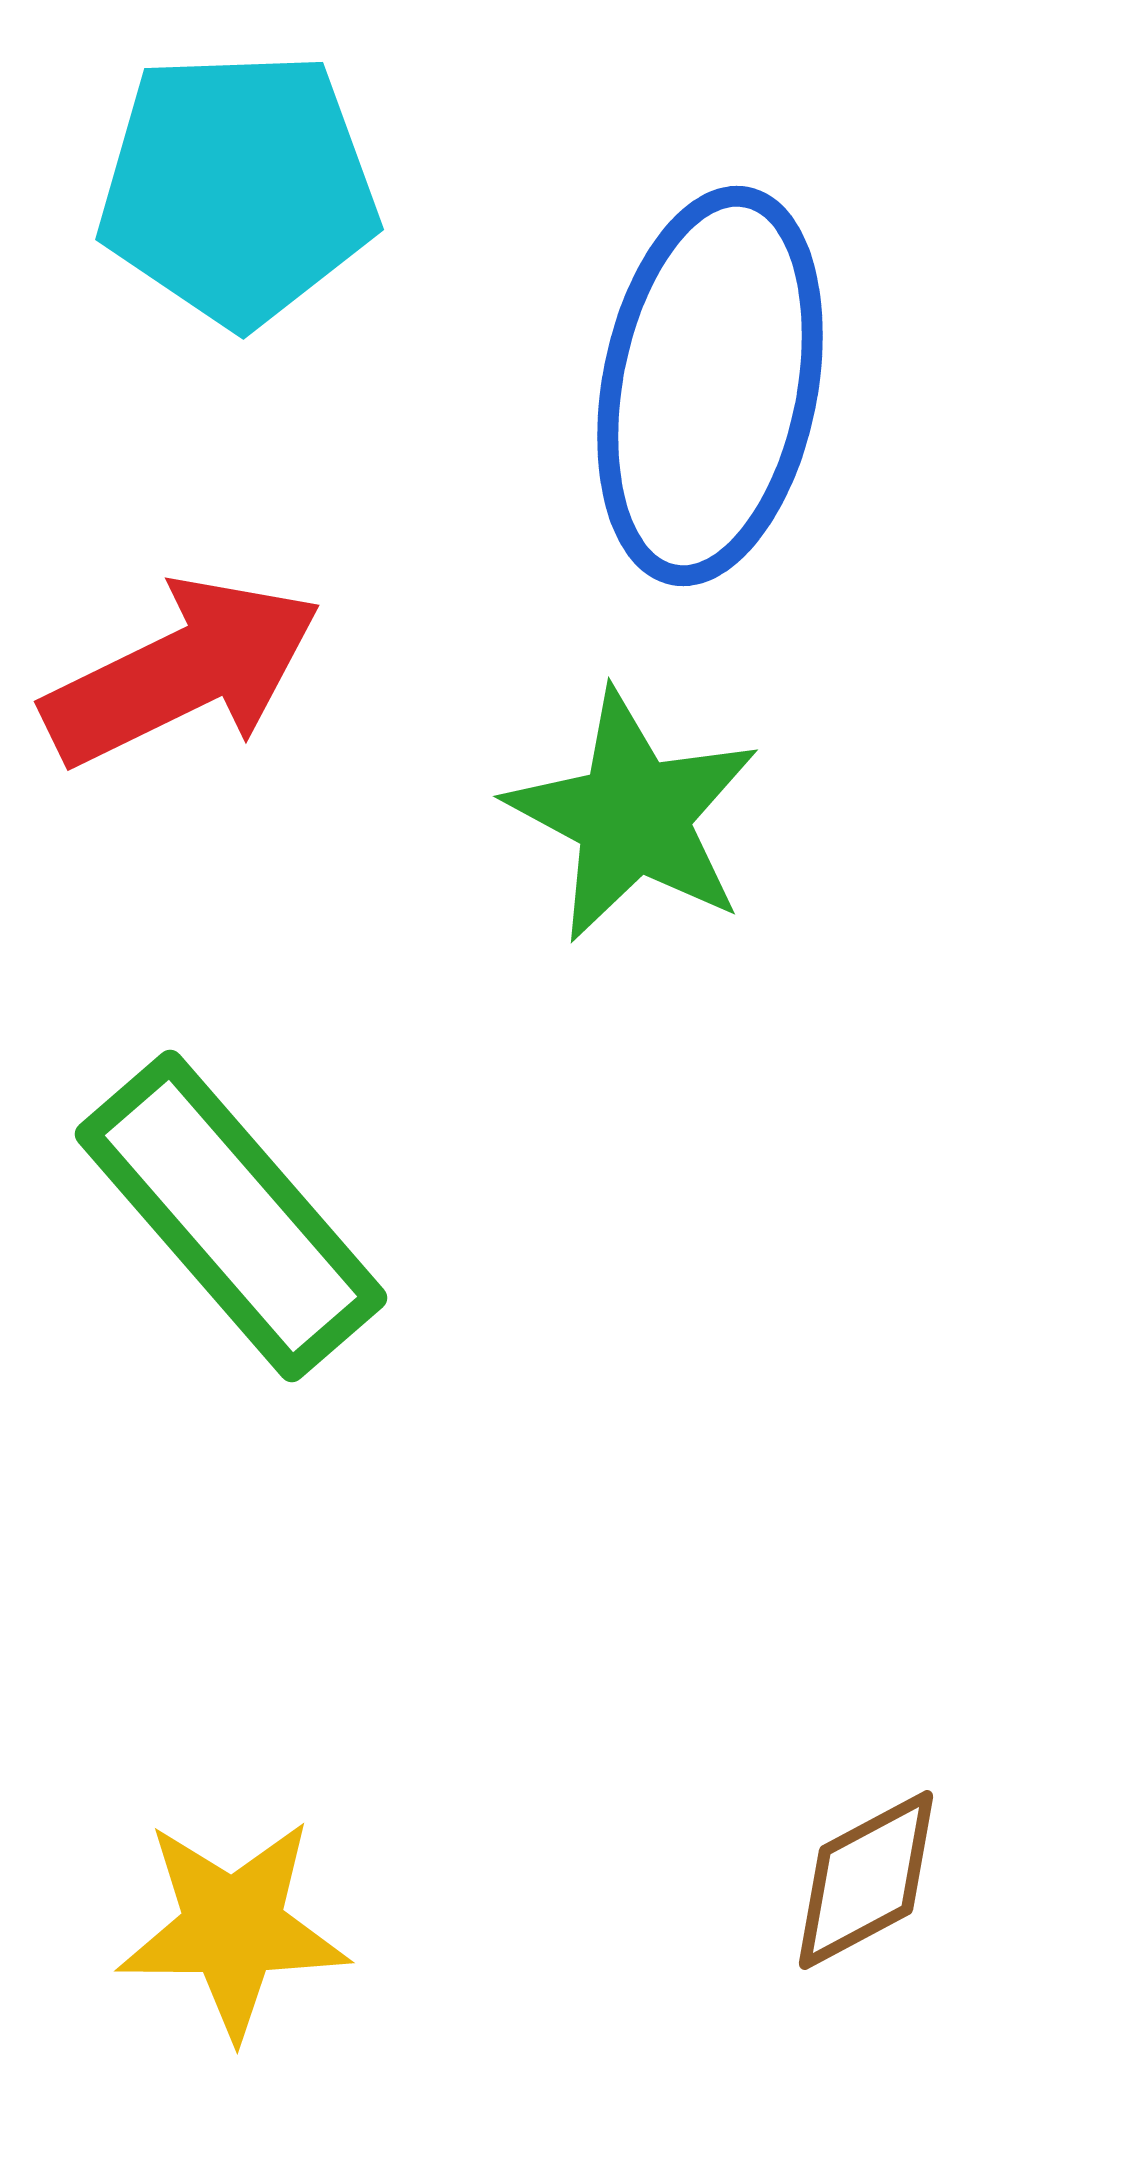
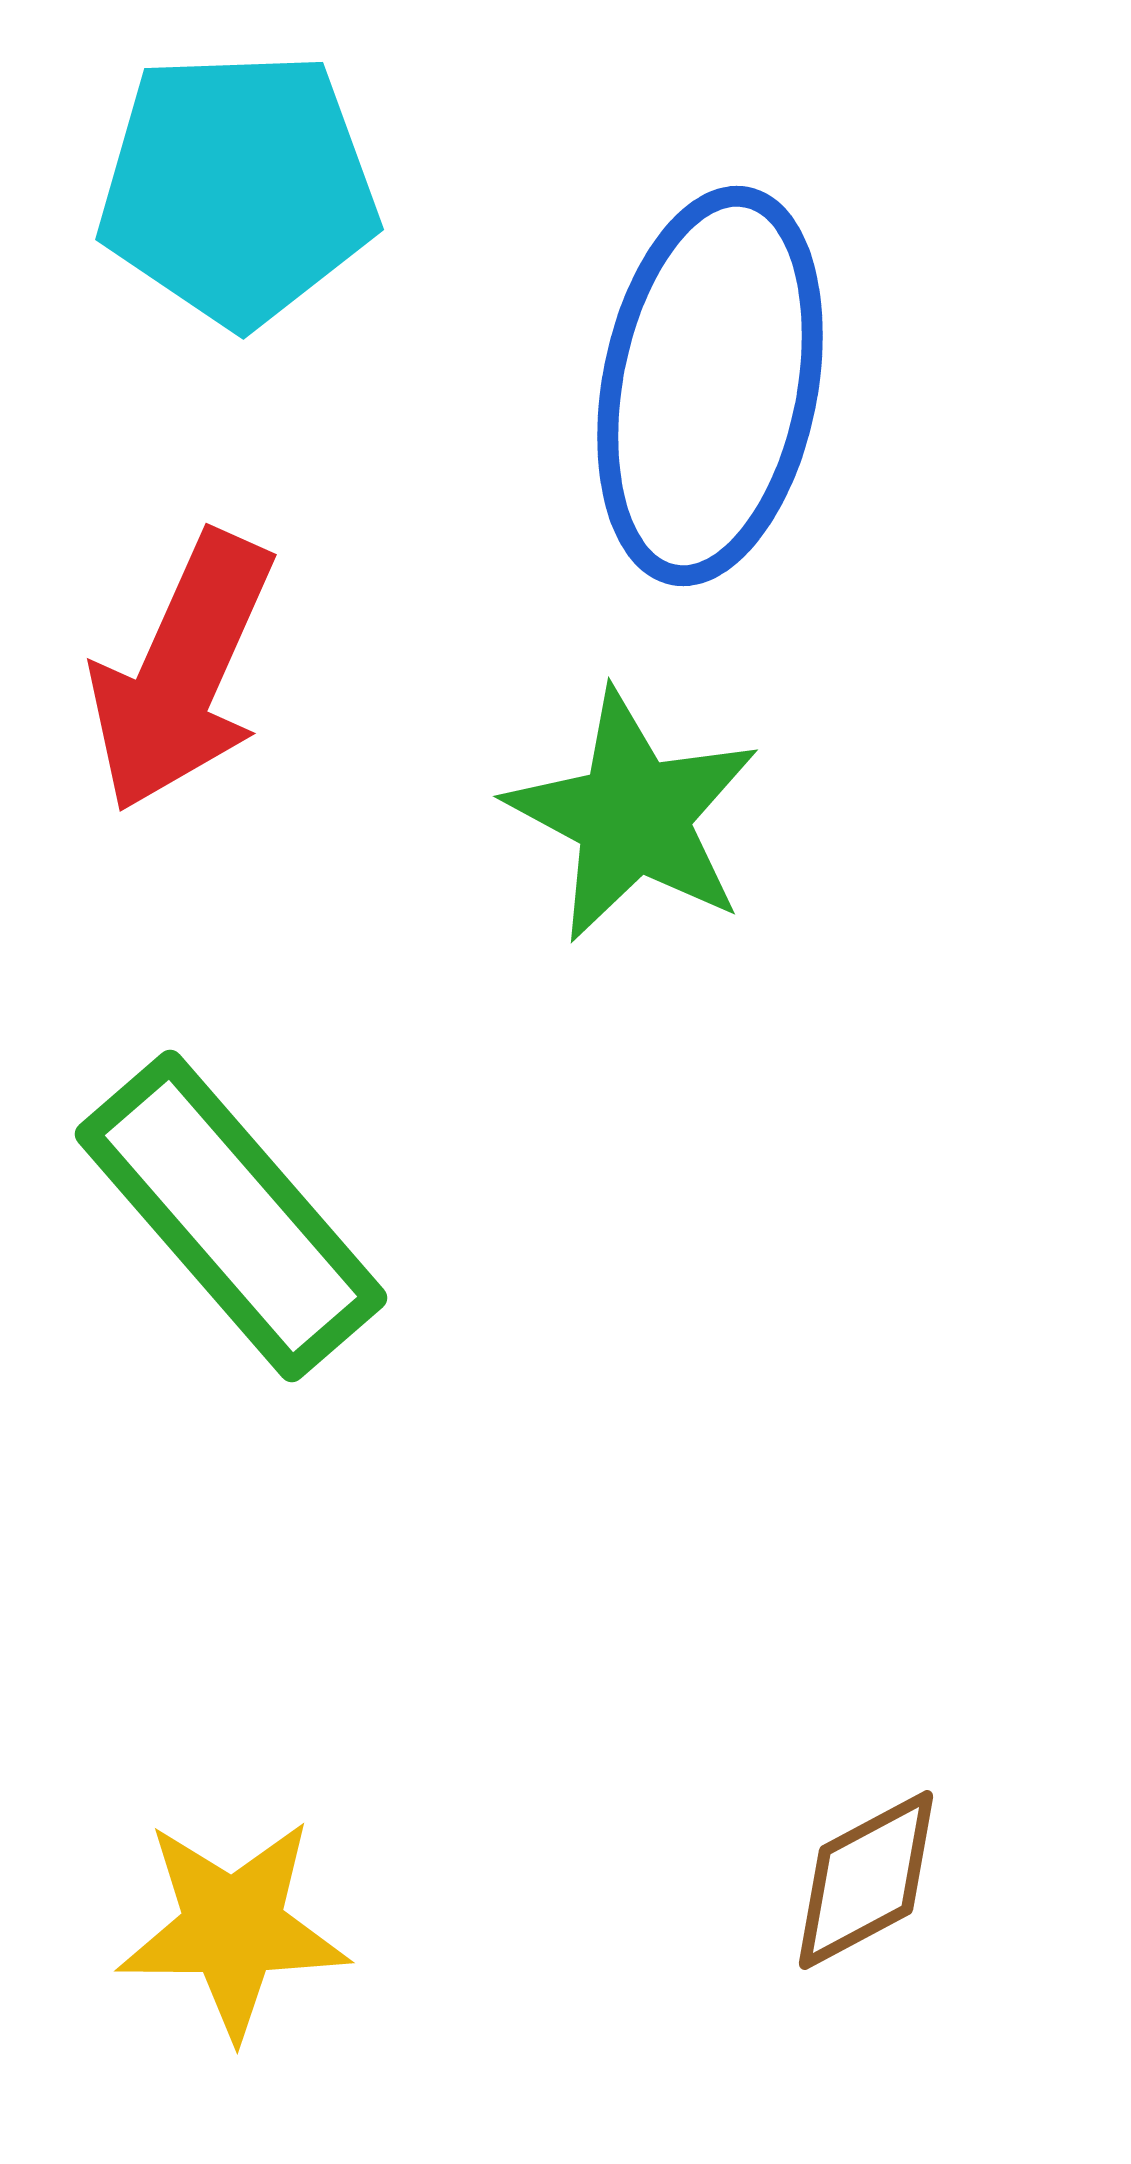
red arrow: rotated 140 degrees clockwise
